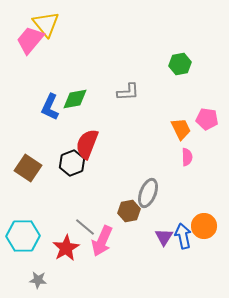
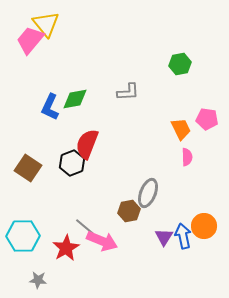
pink arrow: rotated 92 degrees counterclockwise
